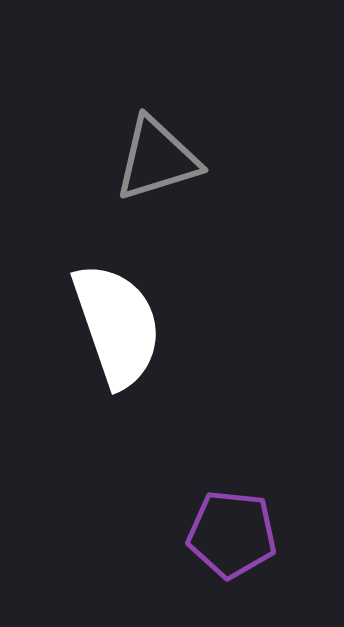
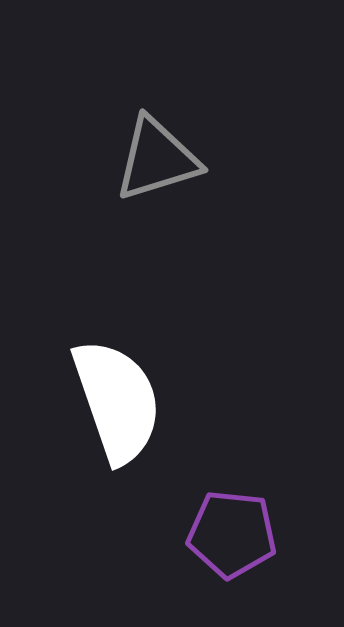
white semicircle: moved 76 px down
